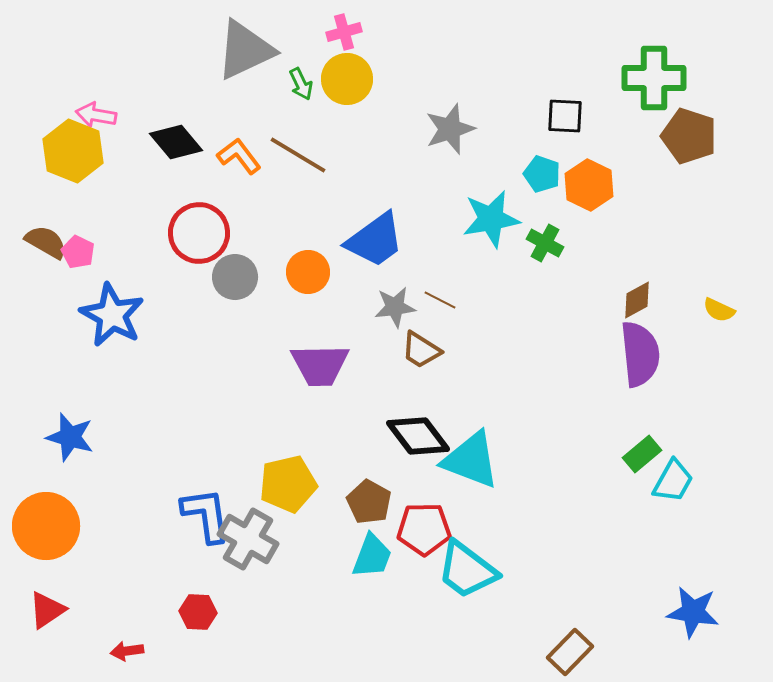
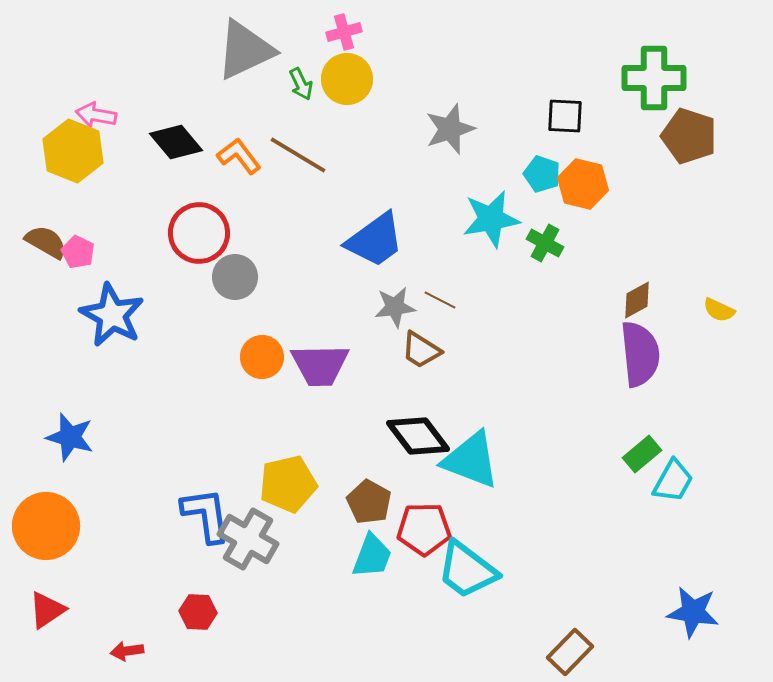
orange hexagon at (589, 185): moved 6 px left, 1 px up; rotated 12 degrees counterclockwise
orange circle at (308, 272): moved 46 px left, 85 px down
